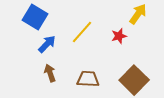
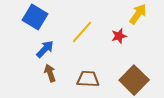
blue arrow: moved 2 px left, 5 px down
